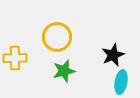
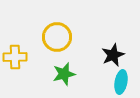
yellow cross: moved 1 px up
green star: moved 3 px down
